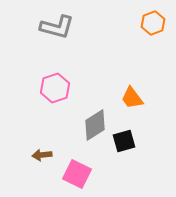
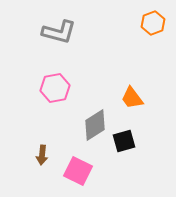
gray L-shape: moved 2 px right, 5 px down
pink hexagon: rotated 8 degrees clockwise
brown arrow: rotated 78 degrees counterclockwise
pink square: moved 1 px right, 3 px up
